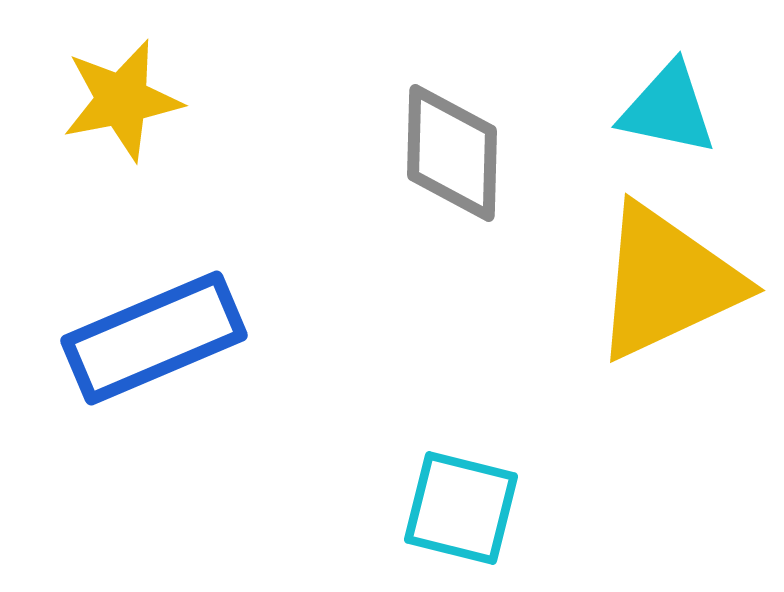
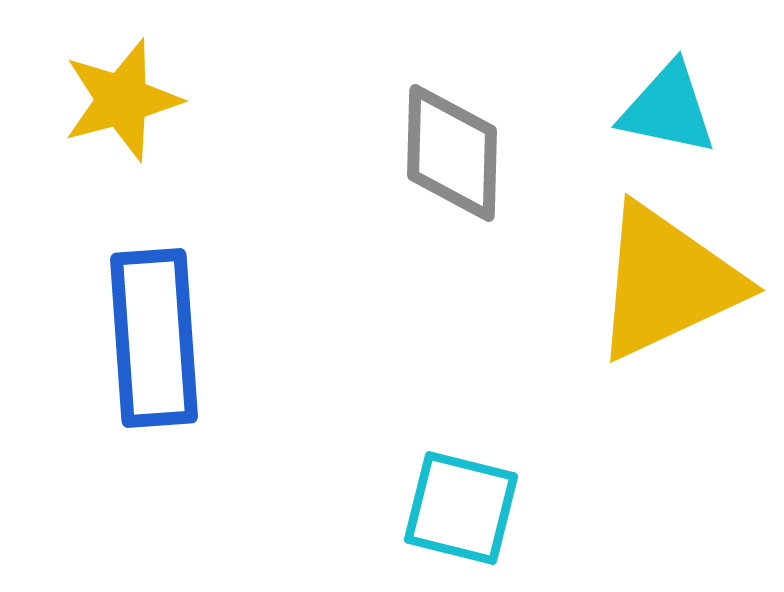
yellow star: rotated 4 degrees counterclockwise
blue rectangle: rotated 71 degrees counterclockwise
